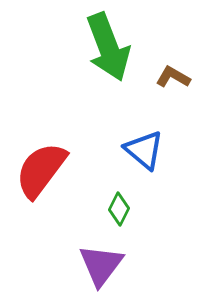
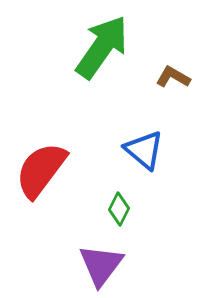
green arrow: moved 6 px left; rotated 124 degrees counterclockwise
